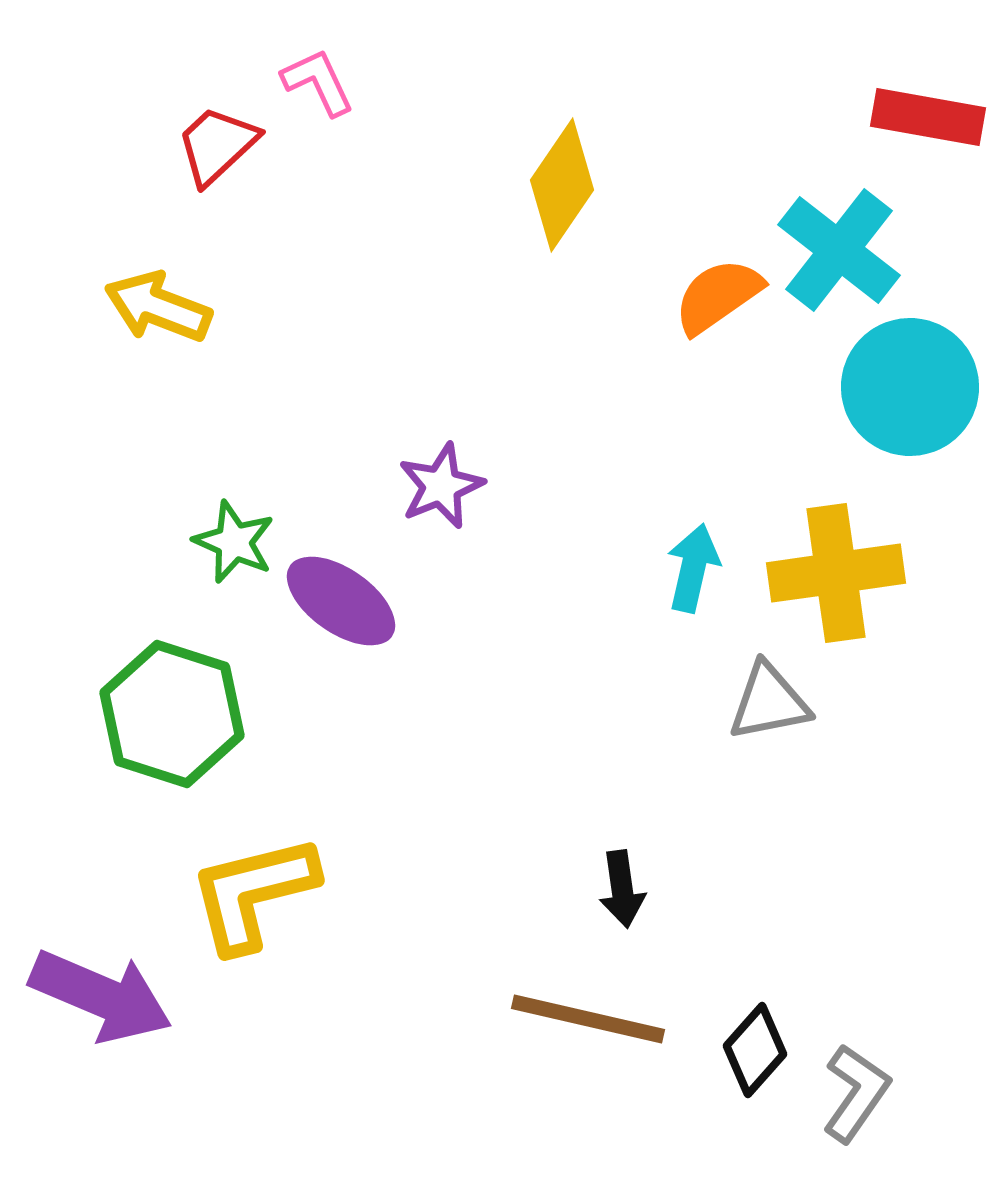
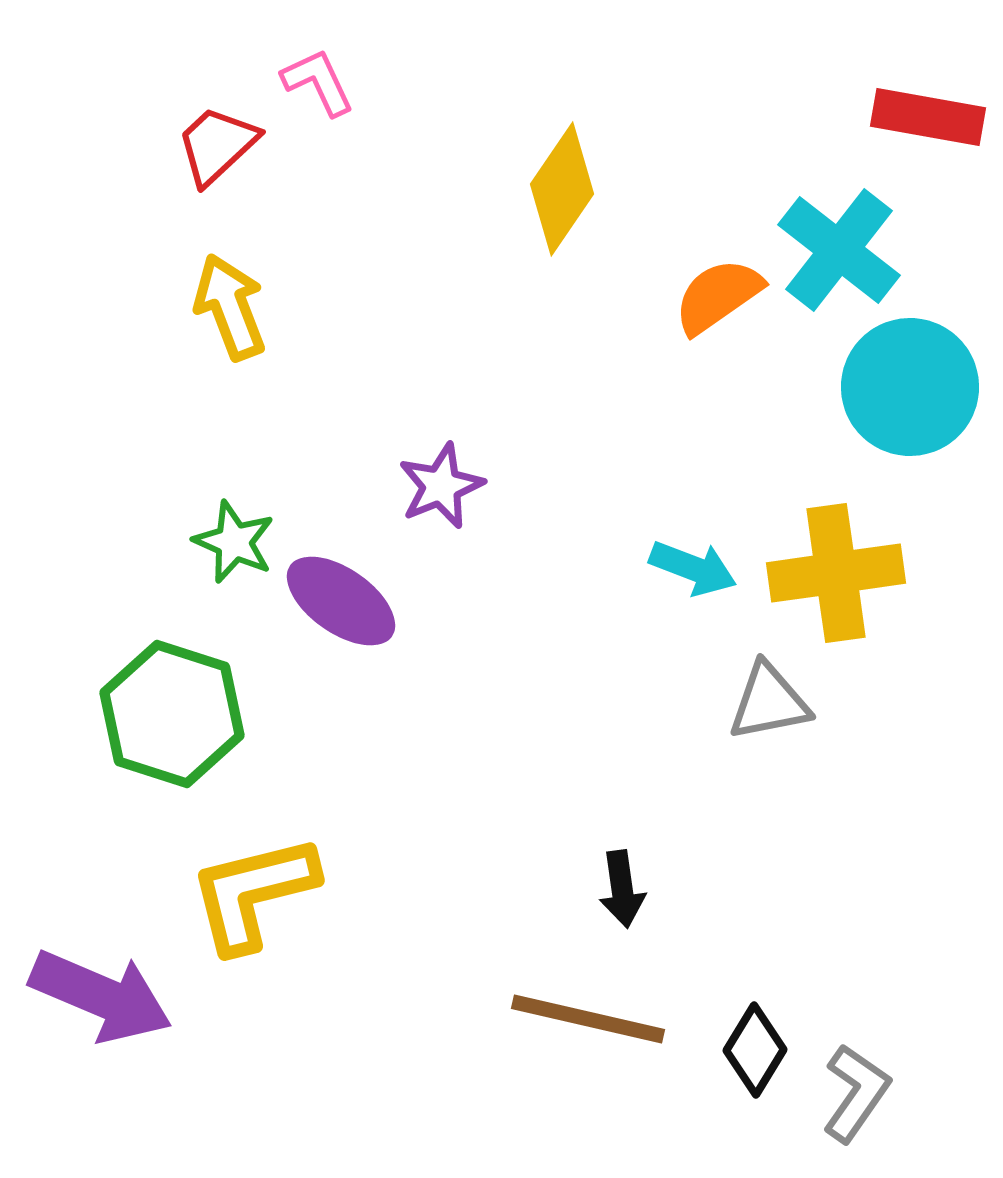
yellow diamond: moved 4 px down
yellow arrow: moved 72 px right; rotated 48 degrees clockwise
cyan arrow: rotated 98 degrees clockwise
black diamond: rotated 10 degrees counterclockwise
